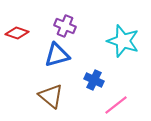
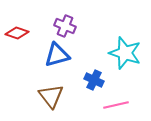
cyan star: moved 2 px right, 12 px down
brown triangle: rotated 12 degrees clockwise
pink line: rotated 25 degrees clockwise
